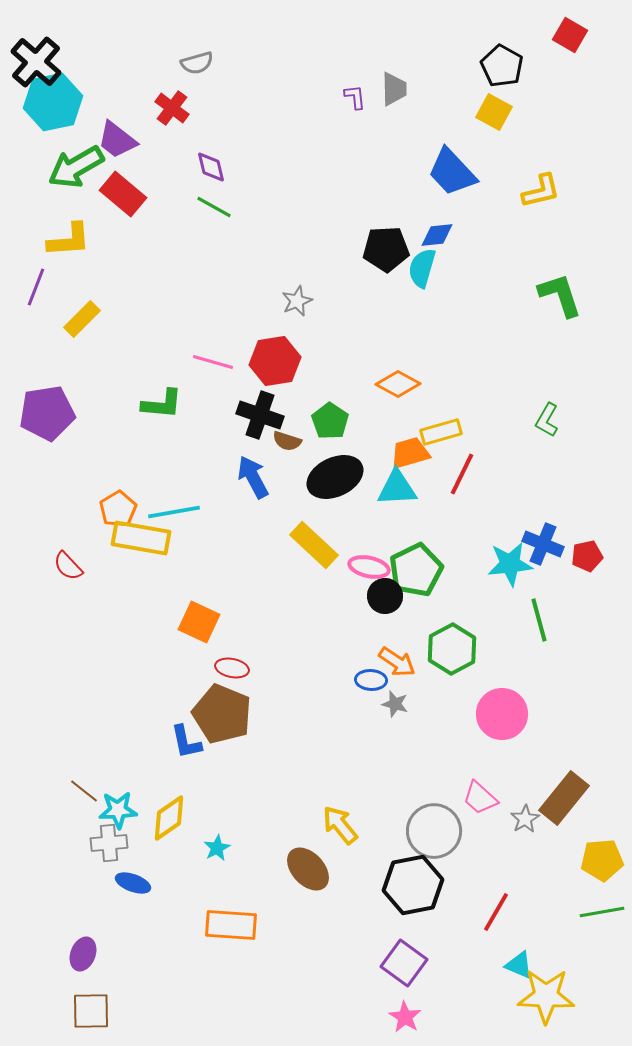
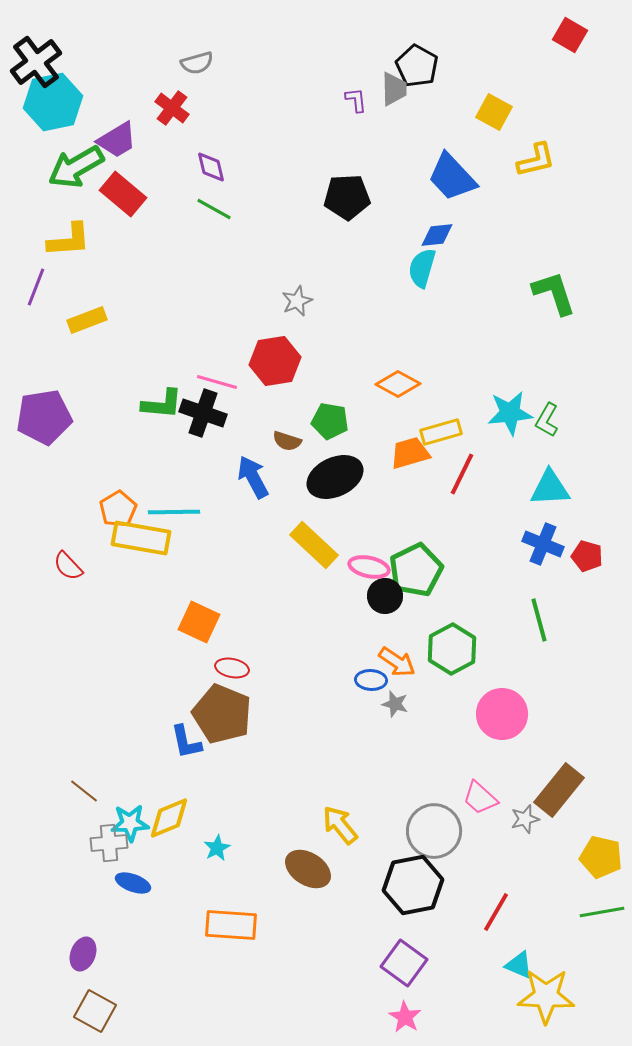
black cross at (36, 62): rotated 12 degrees clockwise
black pentagon at (502, 66): moved 85 px left
purple L-shape at (355, 97): moved 1 px right, 3 px down
purple trapezoid at (117, 140): rotated 69 degrees counterclockwise
blue trapezoid at (452, 172): moved 5 px down
yellow L-shape at (541, 191): moved 5 px left, 31 px up
green line at (214, 207): moved 2 px down
black pentagon at (386, 249): moved 39 px left, 52 px up
green L-shape at (560, 295): moved 6 px left, 2 px up
yellow rectangle at (82, 319): moved 5 px right, 1 px down; rotated 24 degrees clockwise
pink line at (213, 362): moved 4 px right, 20 px down
purple pentagon at (47, 413): moved 3 px left, 4 px down
black cross at (260, 415): moved 57 px left, 2 px up
green pentagon at (330, 421): rotated 24 degrees counterclockwise
cyan triangle at (397, 488): moved 153 px right
cyan line at (174, 512): rotated 9 degrees clockwise
red pentagon at (587, 556): rotated 28 degrees clockwise
cyan star at (510, 564): moved 151 px up
brown rectangle at (564, 798): moved 5 px left, 8 px up
cyan star at (118, 810): moved 12 px right, 13 px down
yellow diamond at (169, 818): rotated 12 degrees clockwise
gray star at (525, 819): rotated 16 degrees clockwise
yellow pentagon at (602, 860): moved 1 px left, 3 px up; rotated 18 degrees clockwise
brown ellipse at (308, 869): rotated 15 degrees counterclockwise
brown square at (91, 1011): moved 4 px right; rotated 30 degrees clockwise
